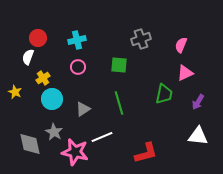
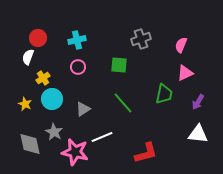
yellow star: moved 10 px right, 12 px down
green line: moved 4 px right; rotated 25 degrees counterclockwise
white triangle: moved 2 px up
